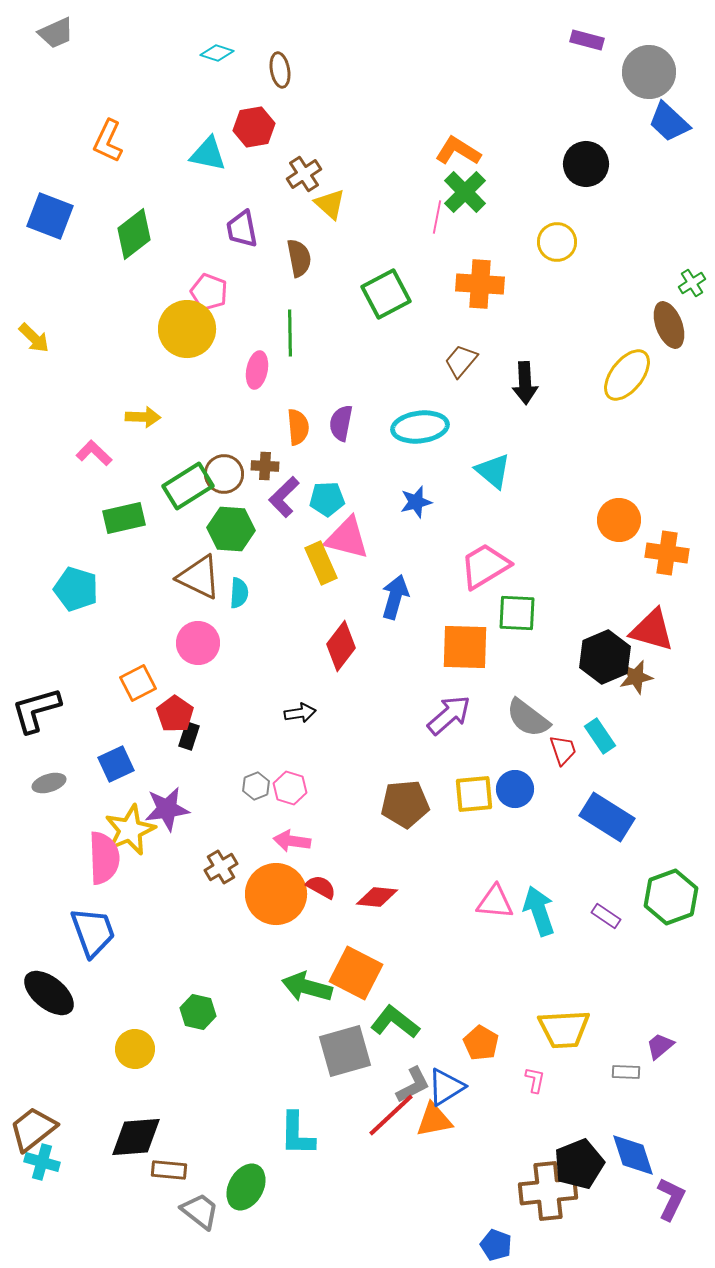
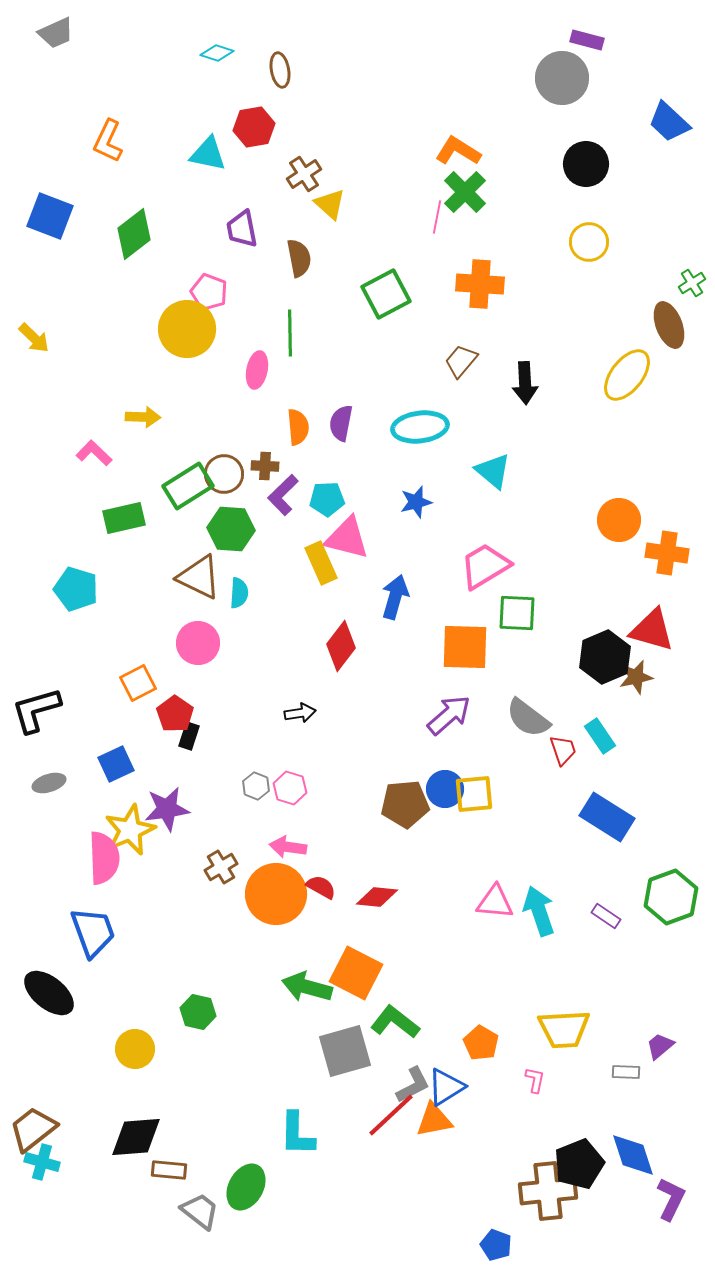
gray circle at (649, 72): moved 87 px left, 6 px down
yellow circle at (557, 242): moved 32 px right
purple L-shape at (284, 497): moved 1 px left, 2 px up
gray hexagon at (256, 786): rotated 16 degrees counterclockwise
blue circle at (515, 789): moved 70 px left
pink arrow at (292, 841): moved 4 px left, 6 px down
